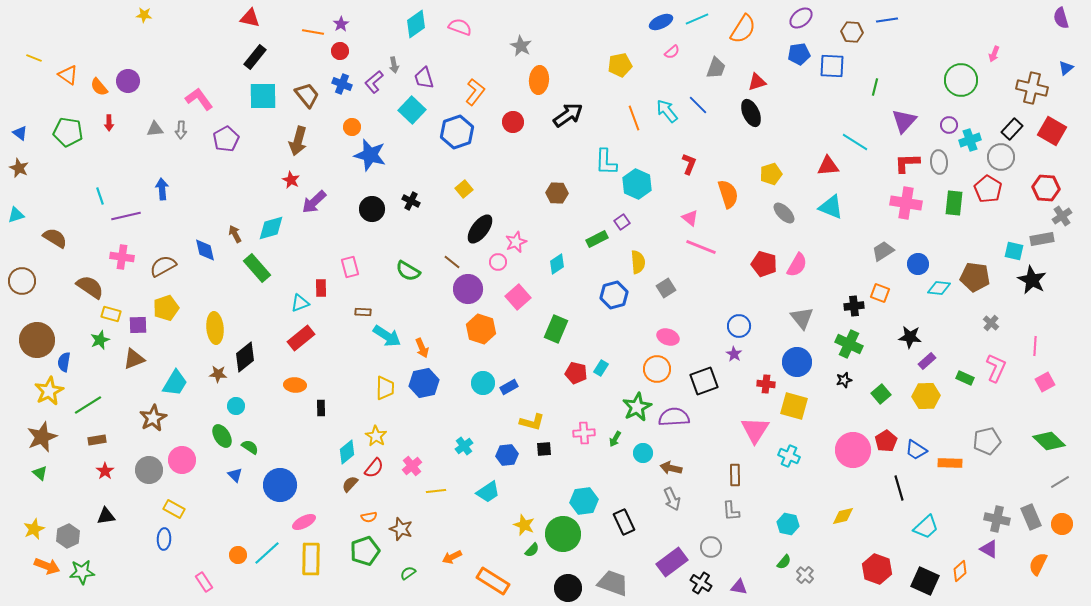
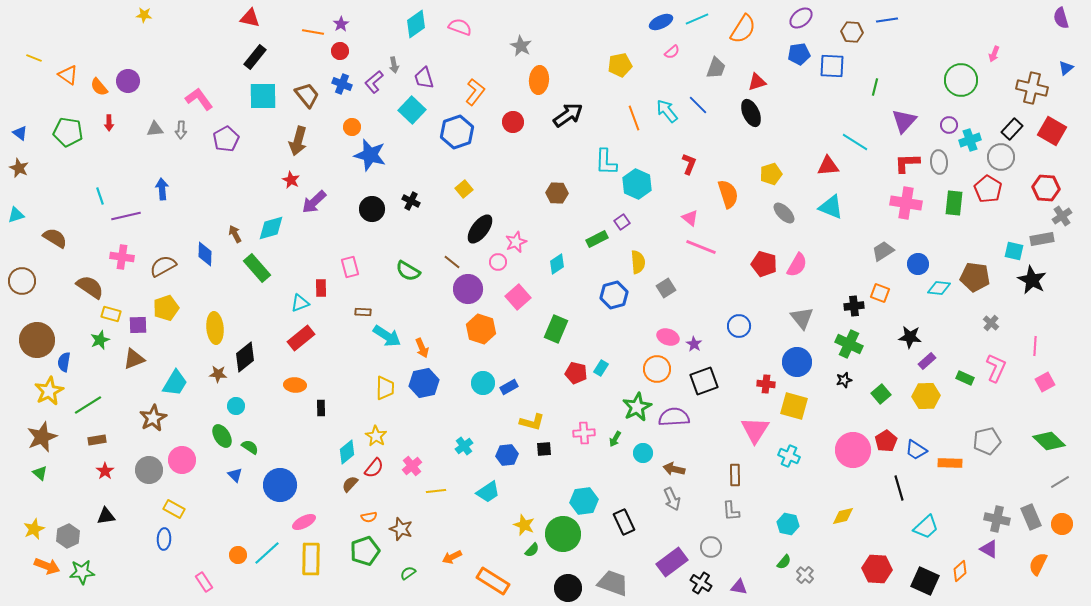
blue diamond at (205, 250): moved 4 px down; rotated 15 degrees clockwise
purple star at (734, 354): moved 40 px left, 10 px up
brown arrow at (671, 468): moved 3 px right, 1 px down
red hexagon at (877, 569): rotated 16 degrees counterclockwise
